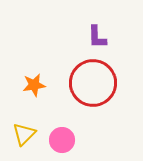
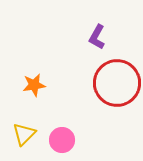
purple L-shape: rotated 30 degrees clockwise
red circle: moved 24 px right
